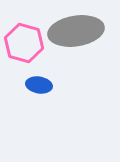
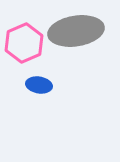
pink hexagon: rotated 21 degrees clockwise
